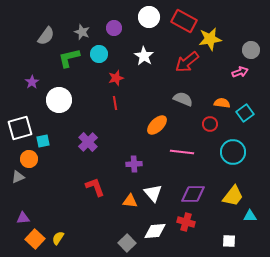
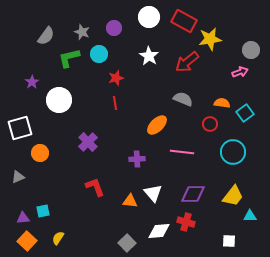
white star at (144, 56): moved 5 px right
cyan square at (43, 141): moved 70 px down
orange circle at (29, 159): moved 11 px right, 6 px up
purple cross at (134, 164): moved 3 px right, 5 px up
white diamond at (155, 231): moved 4 px right
orange square at (35, 239): moved 8 px left, 2 px down
